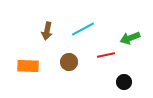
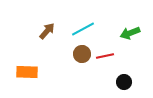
brown arrow: rotated 150 degrees counterclockwise
green arrow: moved 5 px up
red line: moved 1 px left, 1 px down
brown circle: moved 13 px right, 8 px up
orange rectangle: moved 1 px left, 6 px down
